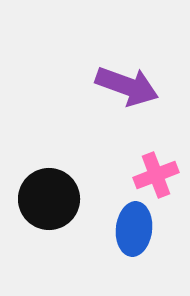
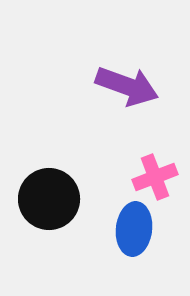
pink cross: moved 1 px left, 2 px down
